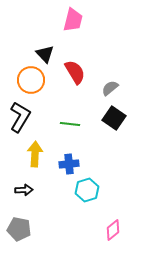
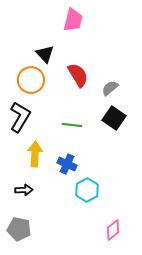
red semicircle: moved 3 px right, 3 px down
green line: moved 2 px right, 1 px down
blue cross: moved 2 px left; rotated 30 degrees clockwise
cyan hexagon: rotated 10 degrees counterclockwise
